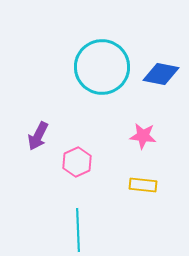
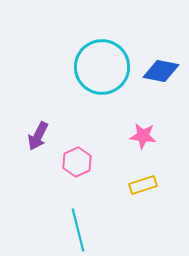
blue diamond: moved 3 px up
yellow rectangle: rotated 24 degrees counterclockwise
cyan line: rotated 12 degrees counterclockwise
